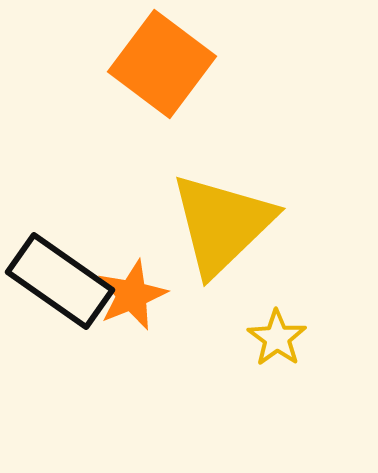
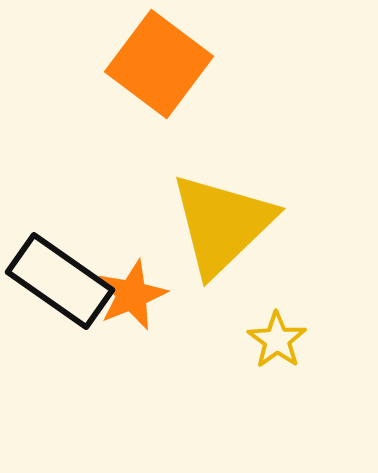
orange square: moved 3 px left
yellow star: moved 2 px down
